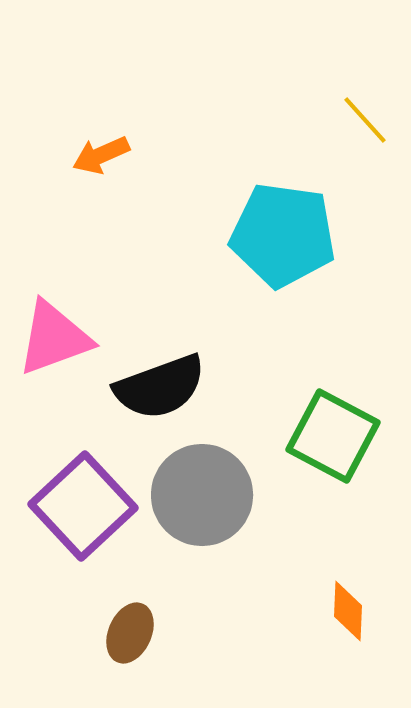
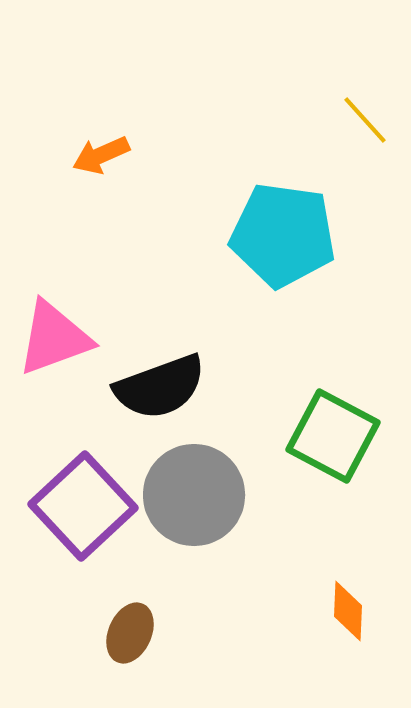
gray circle: moved 8 px left
